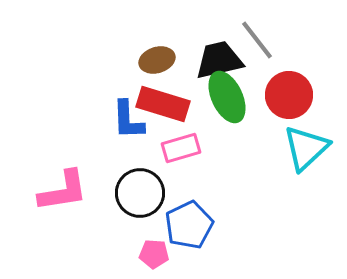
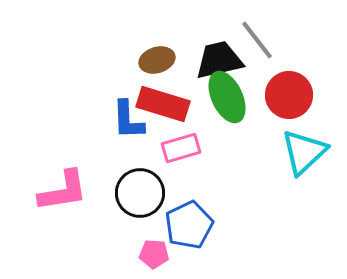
cyan triangle: moved 2 px left, 4 px down
